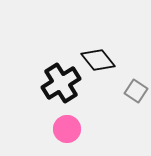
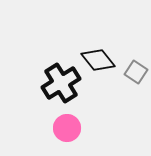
gray square: moved 19 px up
pink circle: moved 1 px up
